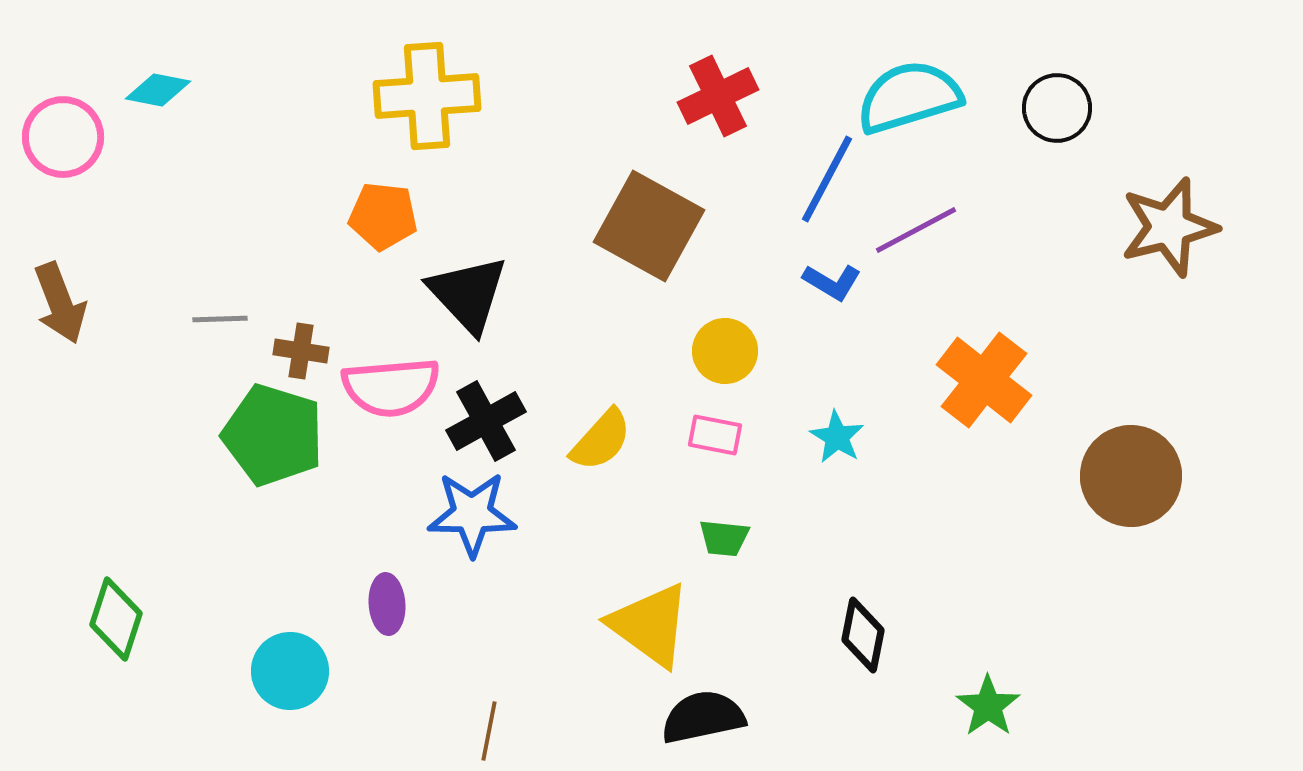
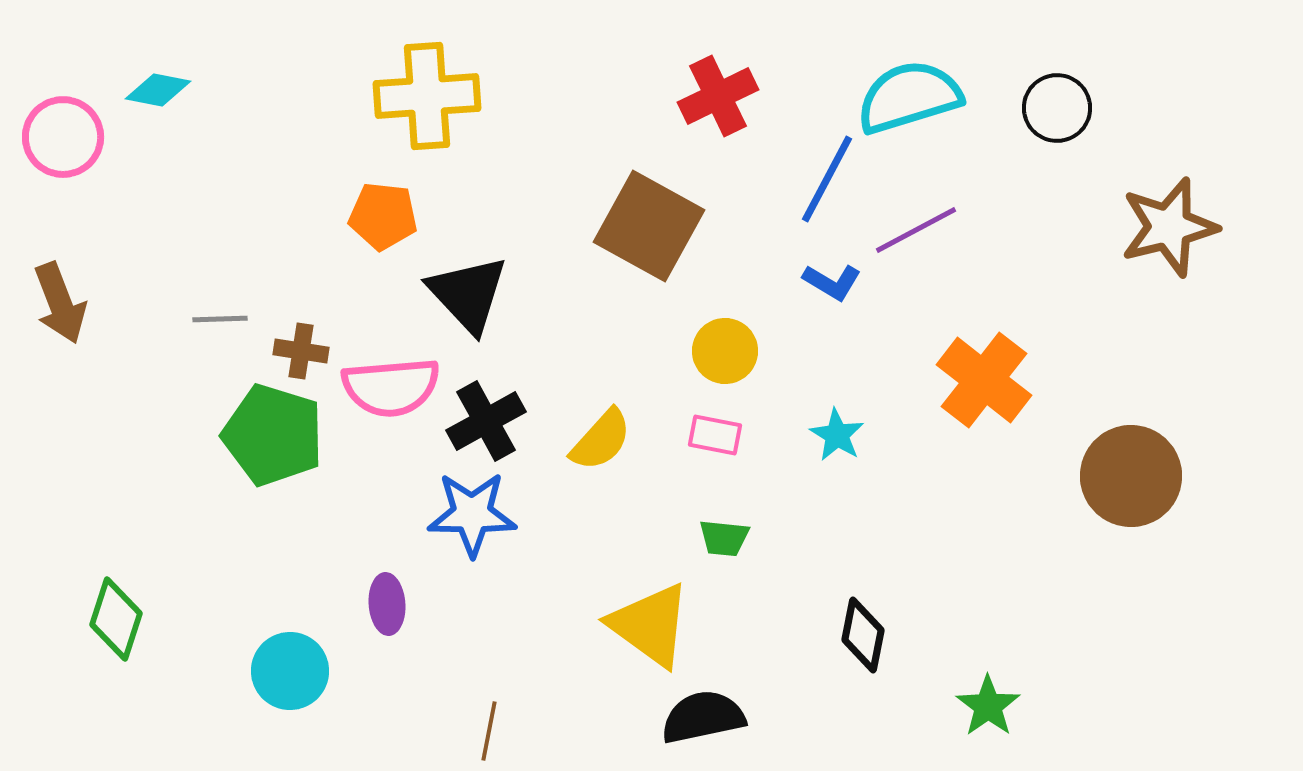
cyan star: moved 2 px up
